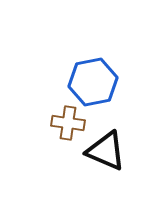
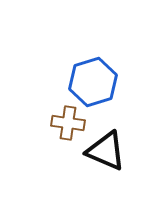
blue hexagon: rotated 6 degrees counterclockwise
